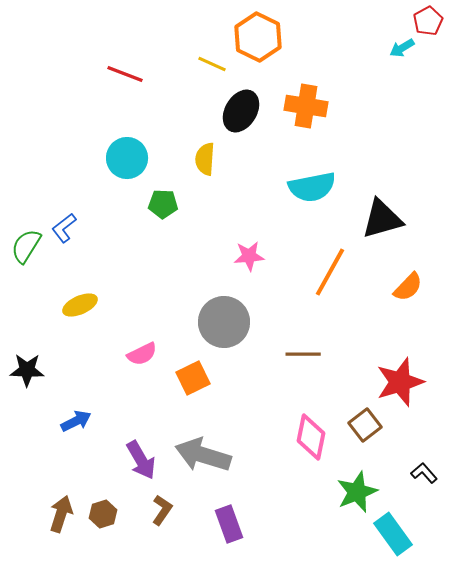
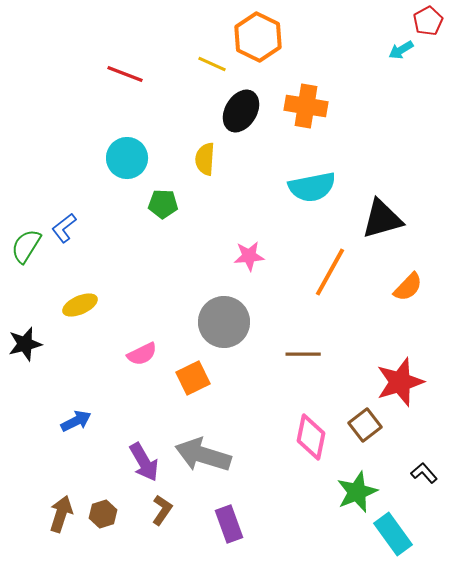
cyan arrow: moved 1 px left, 2 px down
black star: moved 2 px left, 26 px up; rotated 16 degrees counterclockwise
purple arrow: moved 3 px right, 2 px down
